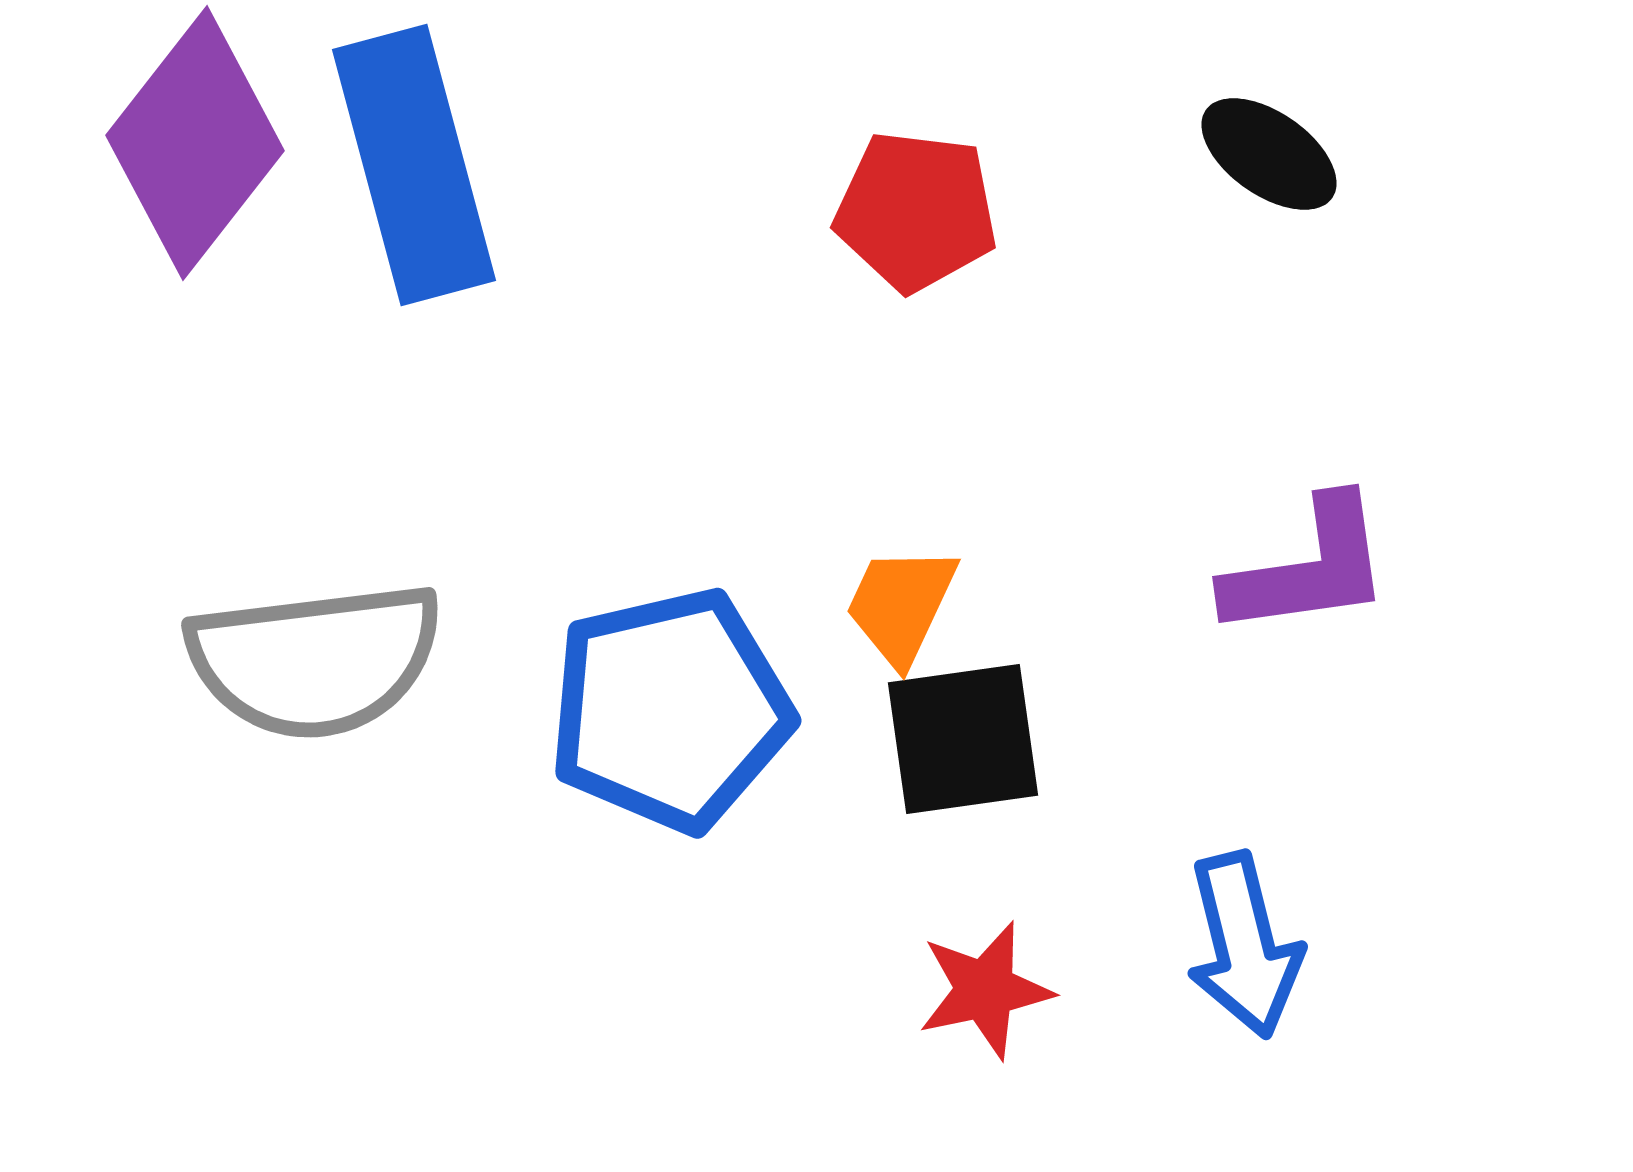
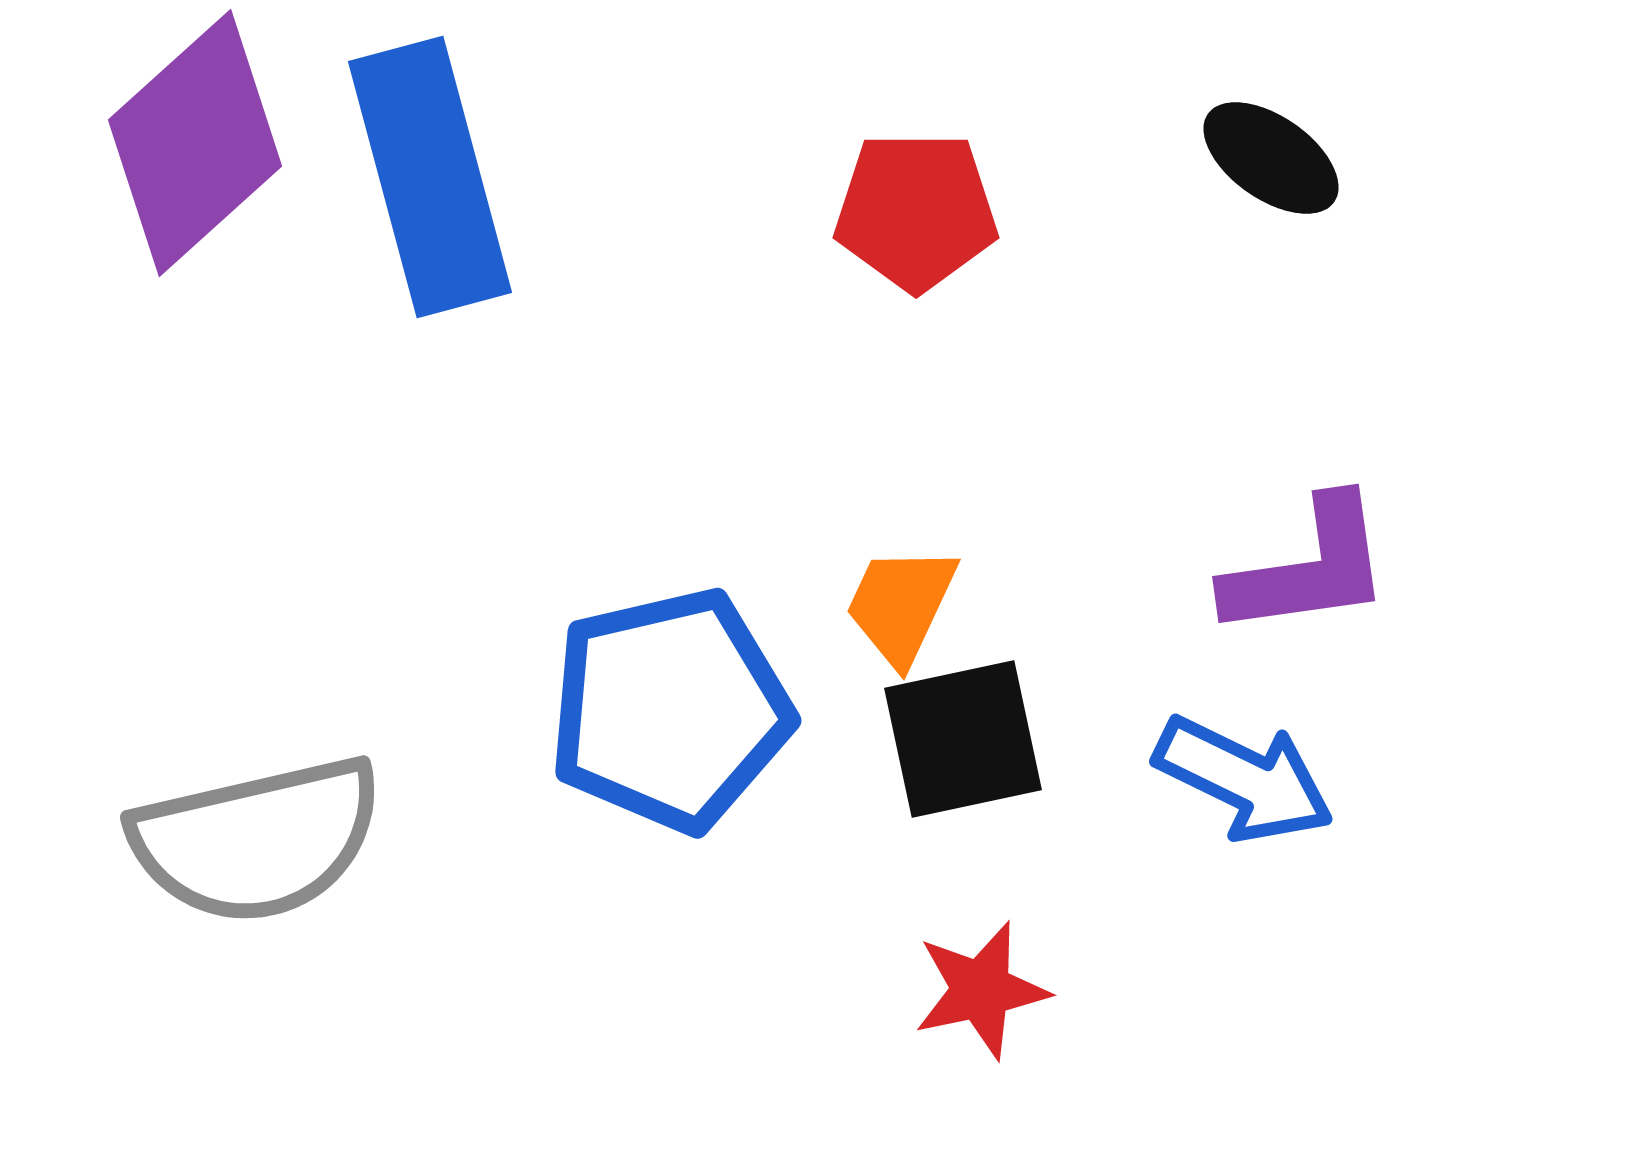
purple diamond: rotated 10 degrees clockwise
black ellipse: moved 2 px right, 4 px down
blue rectangle: moved 16 px right, 12 px down
red pentagon: rotated 7 degrees counterclockwise
gray semicircle: moved 58 px left, 180 px down; rotated 6 degrees counterclockwise
black square: rotated 4 degrees counterclockwise
blue arrow: moved 166 px up; rotated 50 degrees counterclockwise
red star: moved 4 px left
